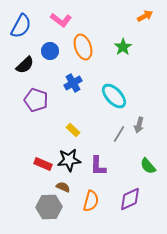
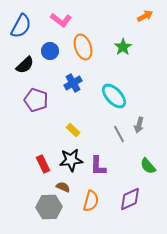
gray line: rotated 60 degrees counterclockwise
black star: moved 2 px right
red rectangle: rotated 42 degrees clockwise
